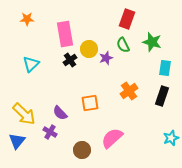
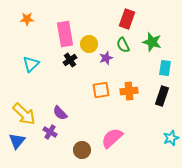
yellow circle: moved 5 px up
orange cross: rotated 30 degrees clockwise
orange square: moved 11 px right, 13 px up
